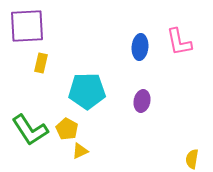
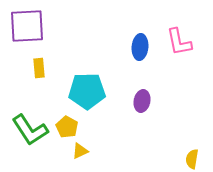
yellow rectangle: moved 2 px left, 5 px down; rotated 18 degrees counterclockwise
yellow pentagon: moved 2 px up
